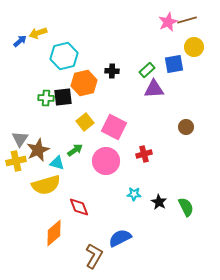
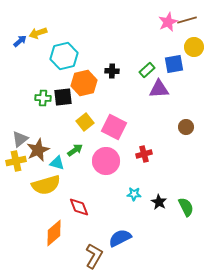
purple triangle: moved 5 px right
green cross: moved 3 px left
gray triangle: rotated 18 degrees clockwise
